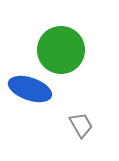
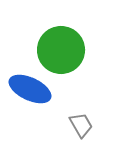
blue ellipse: rotated 6 degrees clockwise
